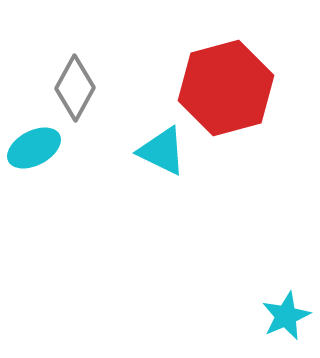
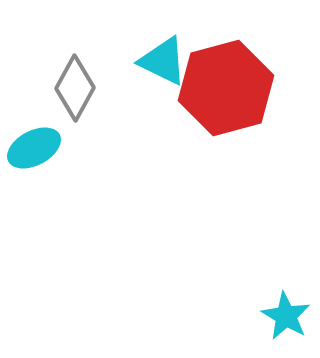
cyan triangle: moved 1 px right, 90 px up
cyan star: rotated 18 degrees counterclockwise
